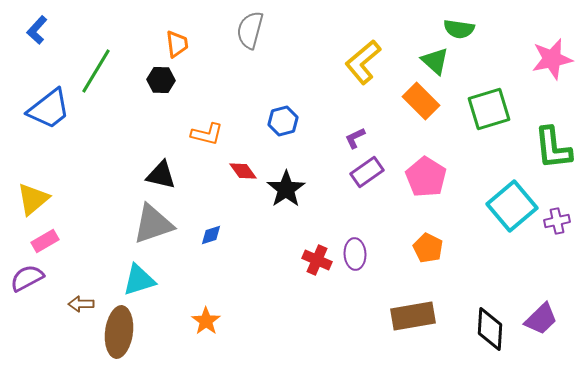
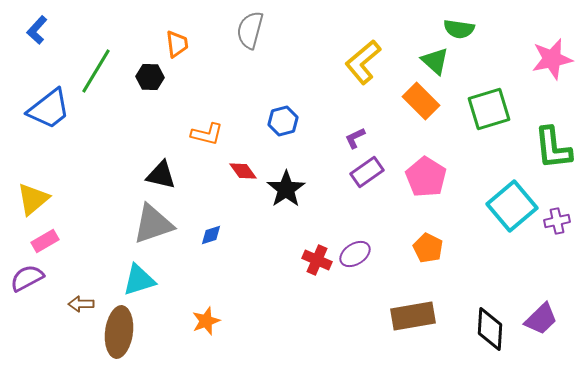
black hexagon: moved 11 px left, 3 px up
purple ellipse: rotated 60 degrees clockwise
orange star: rotated 16 degrees clockwise
